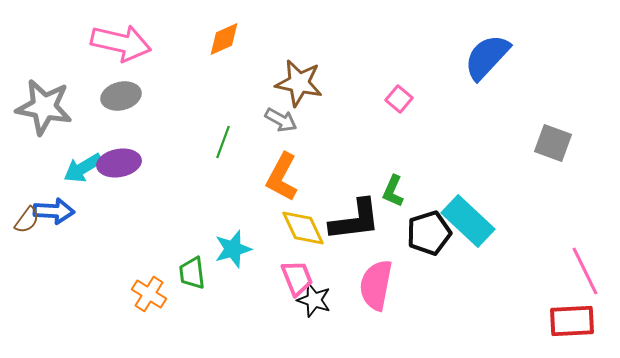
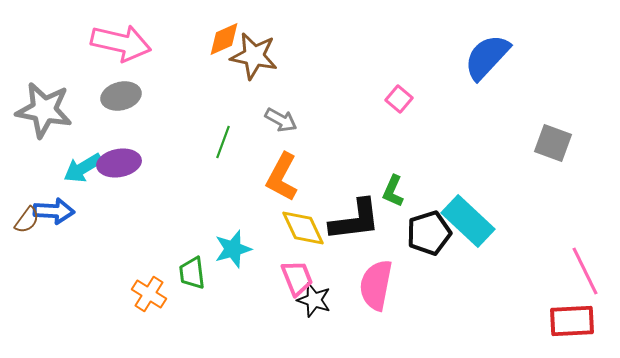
brown star: moved 45 px left, 27 px up
gray star: moved 3 px down
